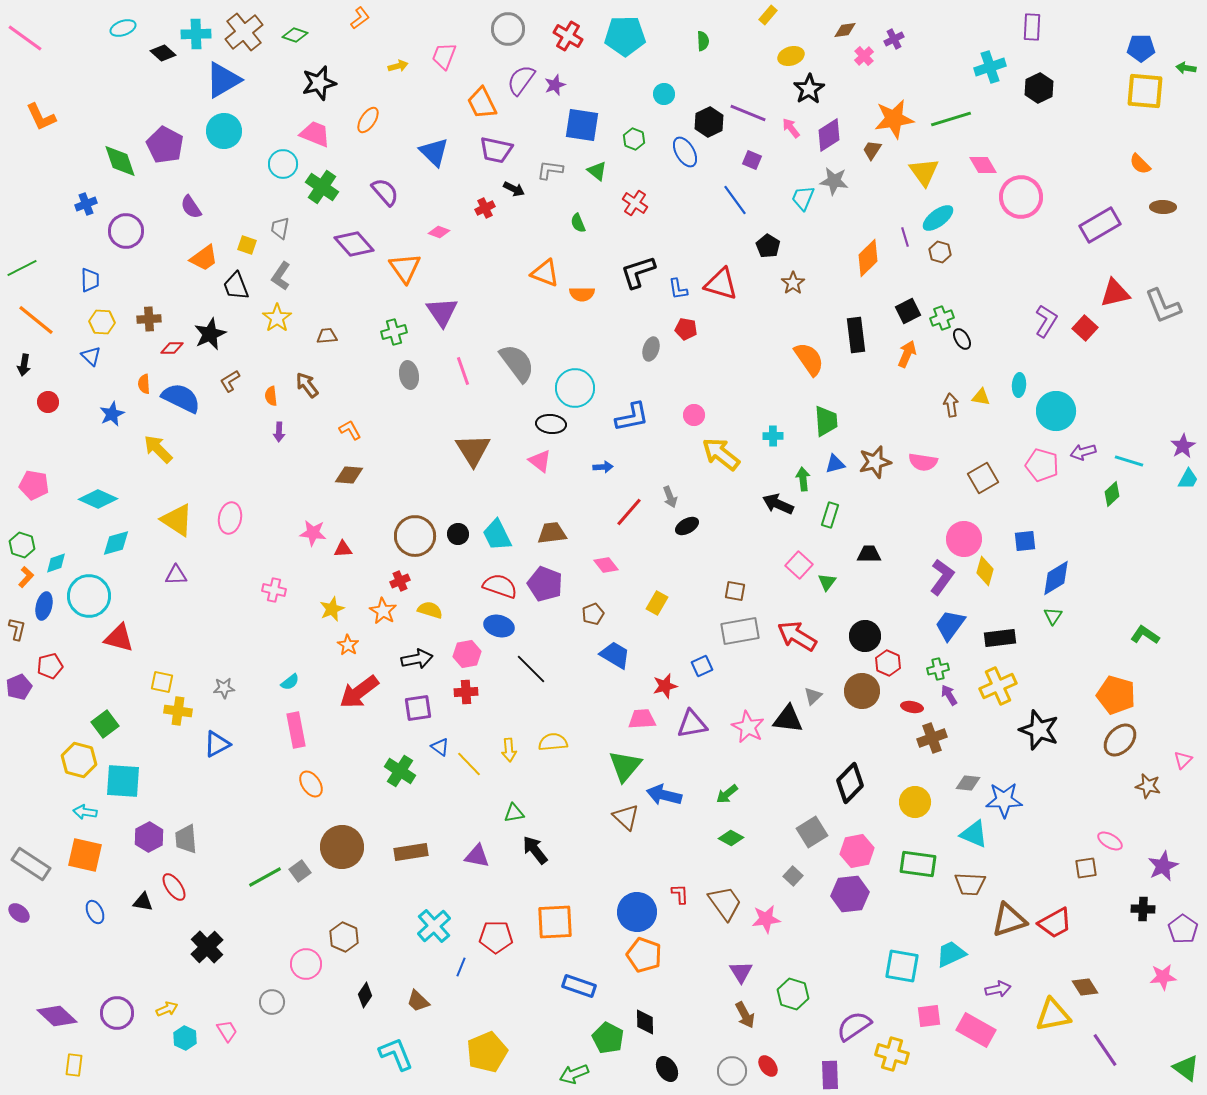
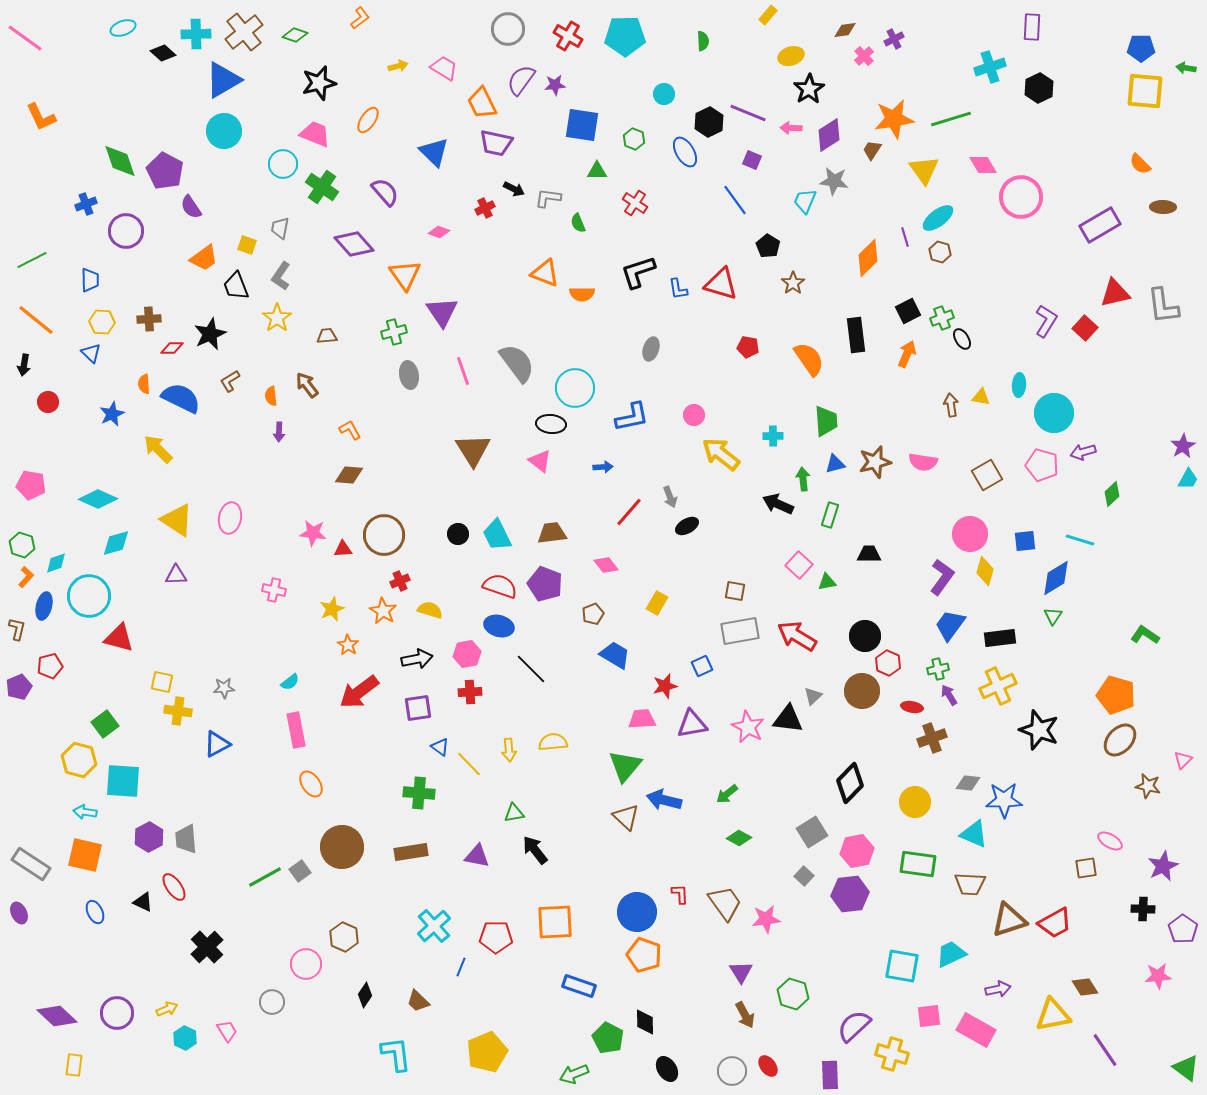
pink trapezoid at (444, 56): moved 12 px down; rotated 100 degrees clockwise
purple star at (555, 85): rotated 15 degrees clockwise
pink arrow at (791, 128): rotated 50 degrees counterclockwise
purple pentagon at (165, 145): moved 26 px down
purple trapezoid at (496, 150): moved 7 px up
gray L-shape at (550, 170): moved 2 px left, 28 px down
green triangle at (597, 171): rotated 40 degrees counterclockwise
yellow triangle at (924, 172): moved 2 px up
cyan trapezoid at (803, 198): moved 2 px right, 3 px down
green line at (22, 268): moved 10 px right, 8 px up
orange triangle at (405, 268): moved 7 px down
gray L-shape at (1163, 306): rotated 15 degrees clockwise
red pentagon at (686, 329): moved 62 px right, 18 px down
blue triangle at (91, 356): moved 3 px up
cyan circle at (1056, 411): moved 2 px left, 2 px down
cyan line at (1129, 461): moved 49 px left, 79 px down
brown square at (983, 478): moved 4 px right, 3 px up
pink pentagon at (34, 485): moved 3 px left
brown circle at (415, 536): moved 31 px left, 1 px up
pink circle at (964, 539): moved 6 px right, 5 px up
green triangle at (827, 582): rotated 42 degrees clockwise
red cross at (466, 692): moved 4 px right
green cross at (400, 771): moved 19 px right, 22 px down; rotated 28 degrees counterclockwise
blue arrow at (664, 795): moved 5 px down
green diamond at (731, 838): moved 8 px right
gray square at (793, 876): moved 11 px right
black triangle at (143, 902): rotated 15 degrees clockwise
purple ellipse at (19, 913): rotated 25 degrees clockwise
pink star at (1163, 977): moved 5 px left, 1 px up
purple semicircle at (854, 1026): rotated 9 degrees counterclockwise
cyan L-shape at (396, 1054): rotated 15 degrees clockwise
